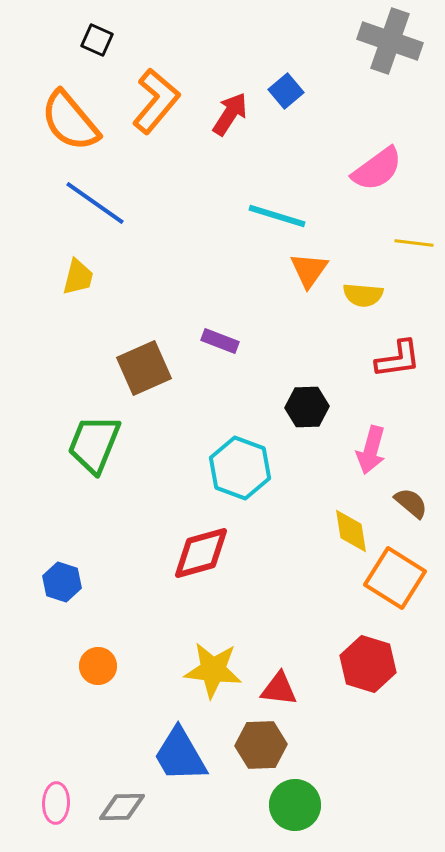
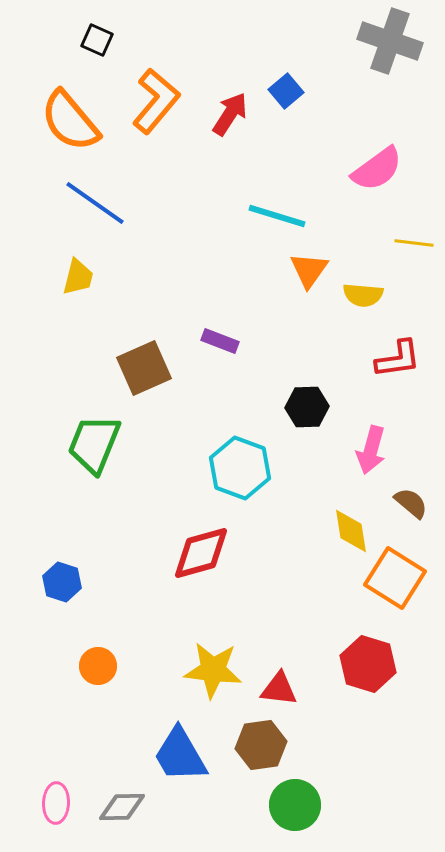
brown hexagon: rotated 6 degrees counterclockwise
